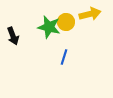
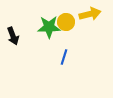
green star: rotated 15 degrees counterclockwise
